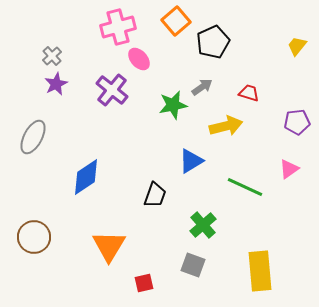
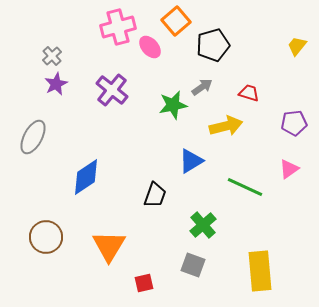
black pentagon: moved 3 px down; rotated 8 degrees clockwise
pink ellipse: moved 11 px right, 12 px up
purple pentagon: moved 3 px left, 1 px down
brown circle: moved 12 px right
